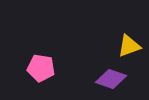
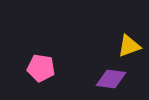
purple diamond: rotated 12 degrees counterclockwise
